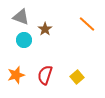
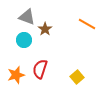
gray triangle: moved 6 px right
orange line: rotated 12 degrees counterclockwise
red semicircle: moved 5 px left, 6 px up
